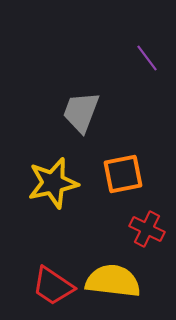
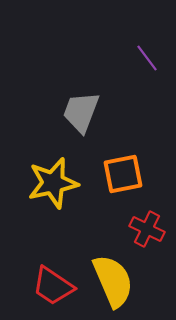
yellow semicircle: rotated 60 degrees clockwise
